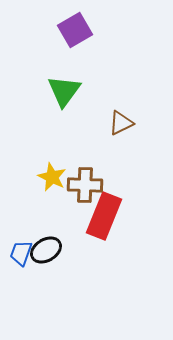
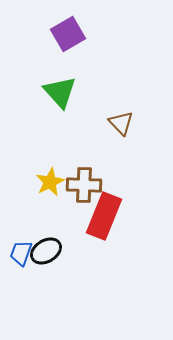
purple square: moved 7 px left, 4 px down
green triangle: moved 4 px left, 1 px down; rotated 18 degrees counterclockwise
brown triangle: rotated 48 degrees counterclockwise
yellow star: moved 2 px left, 5 px down; rotated 20 degrees clockwise
brown cross: moved 1 px left
black ellipse: moved 1 px down
